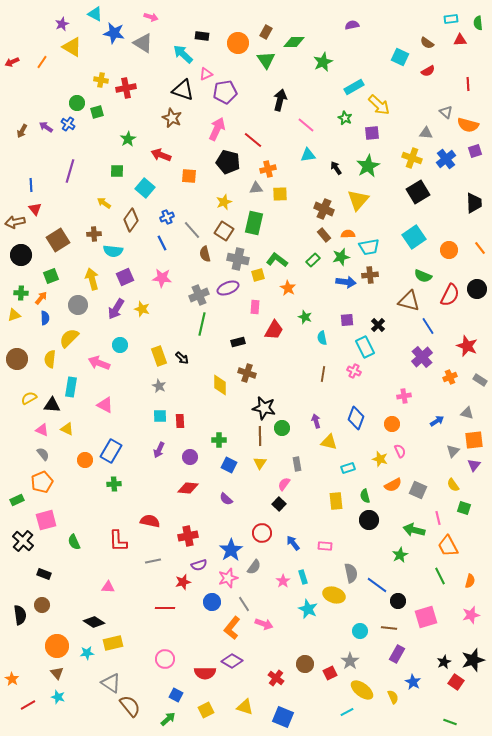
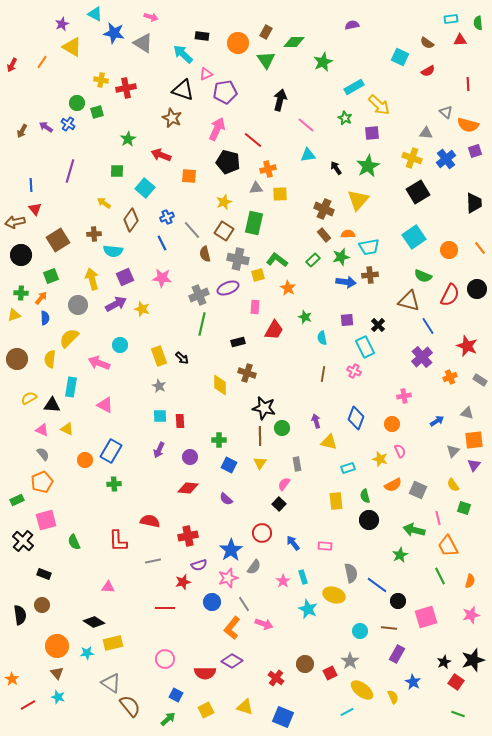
red arrow at (12, 62): moved 3 px down; rotated 40 degrees counterclockwise
purple arrow at (116, 309): moved 5 px up; rotated 150 degrees counterclockwise
green line at (450, 722): moved 8 px right, 8 px up
